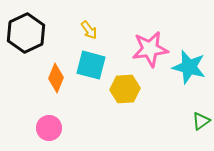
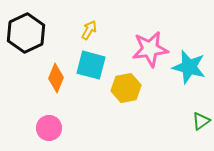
yellow arrow: rotated 114 degrees counterclockwise
yellow hexagon: moved 1 px right, 1 px up; rotated 8 degrees counterclockwise
